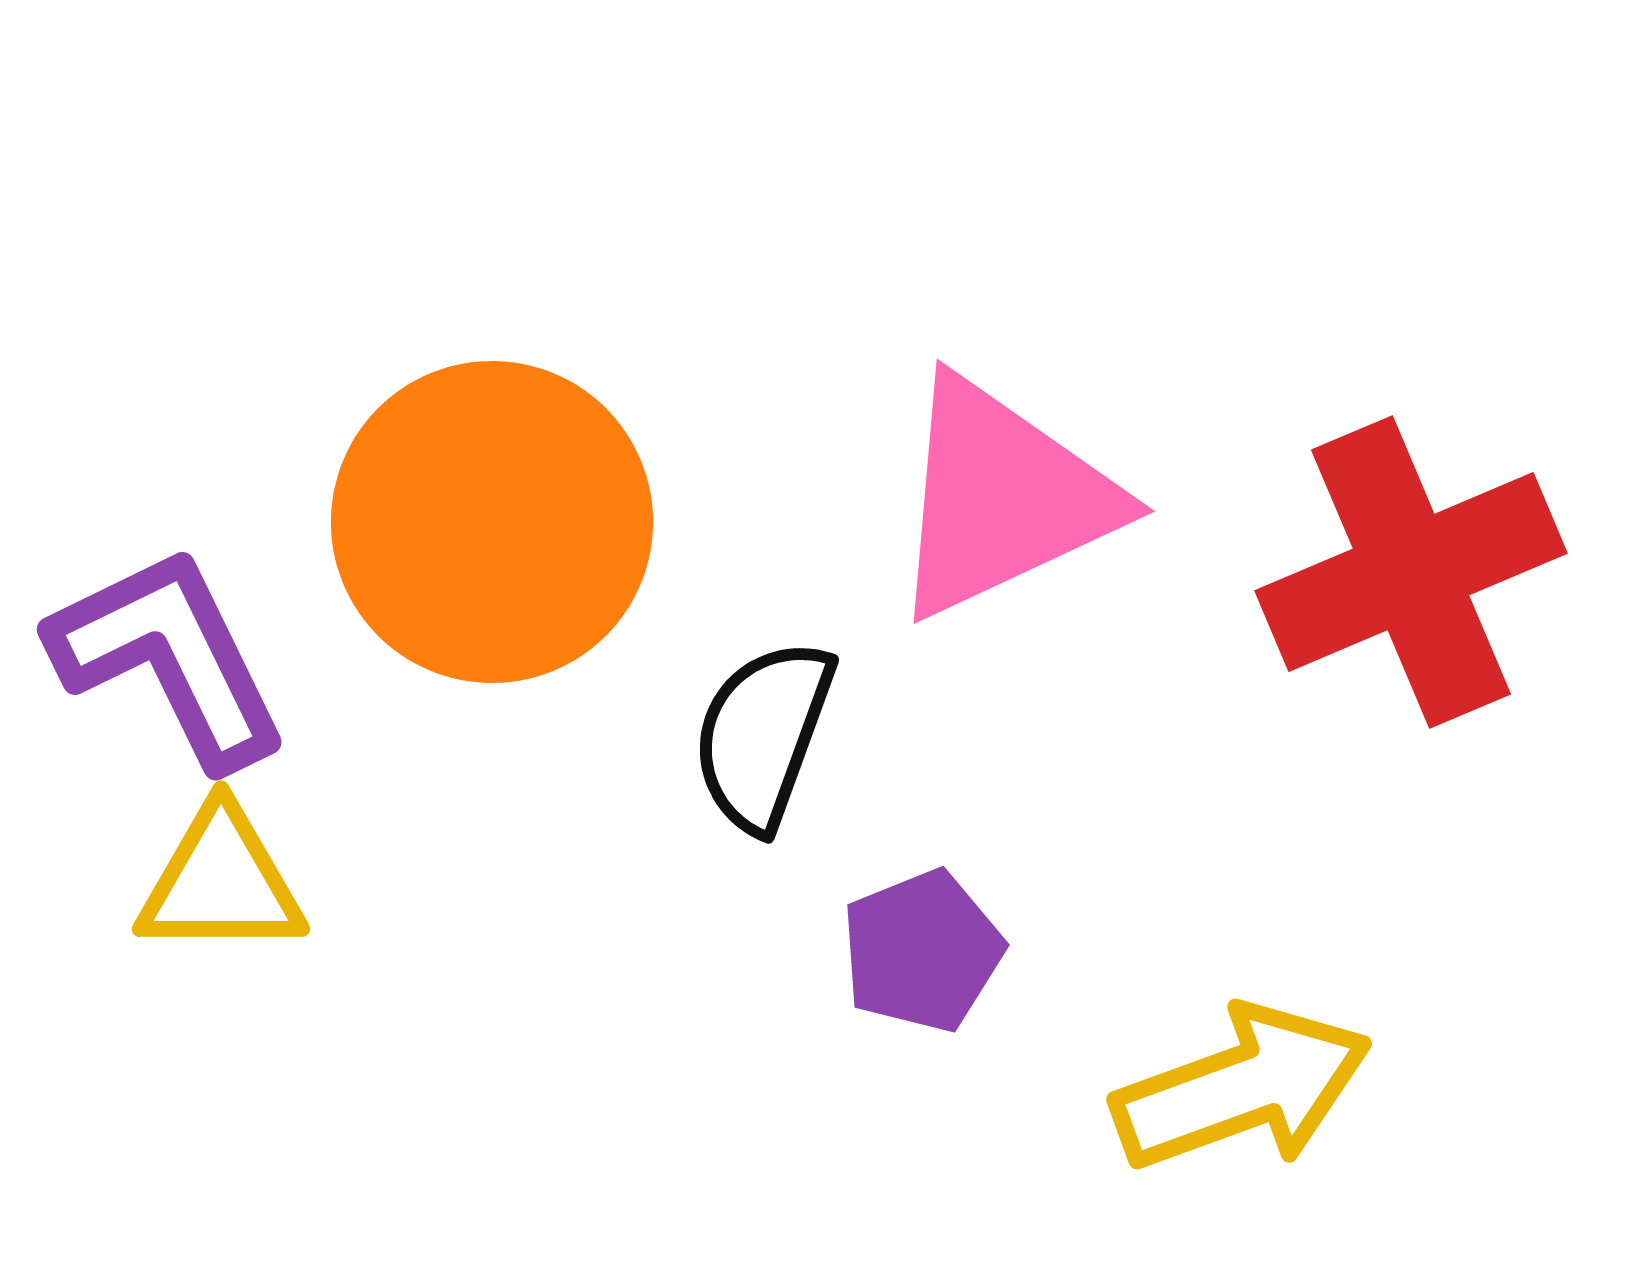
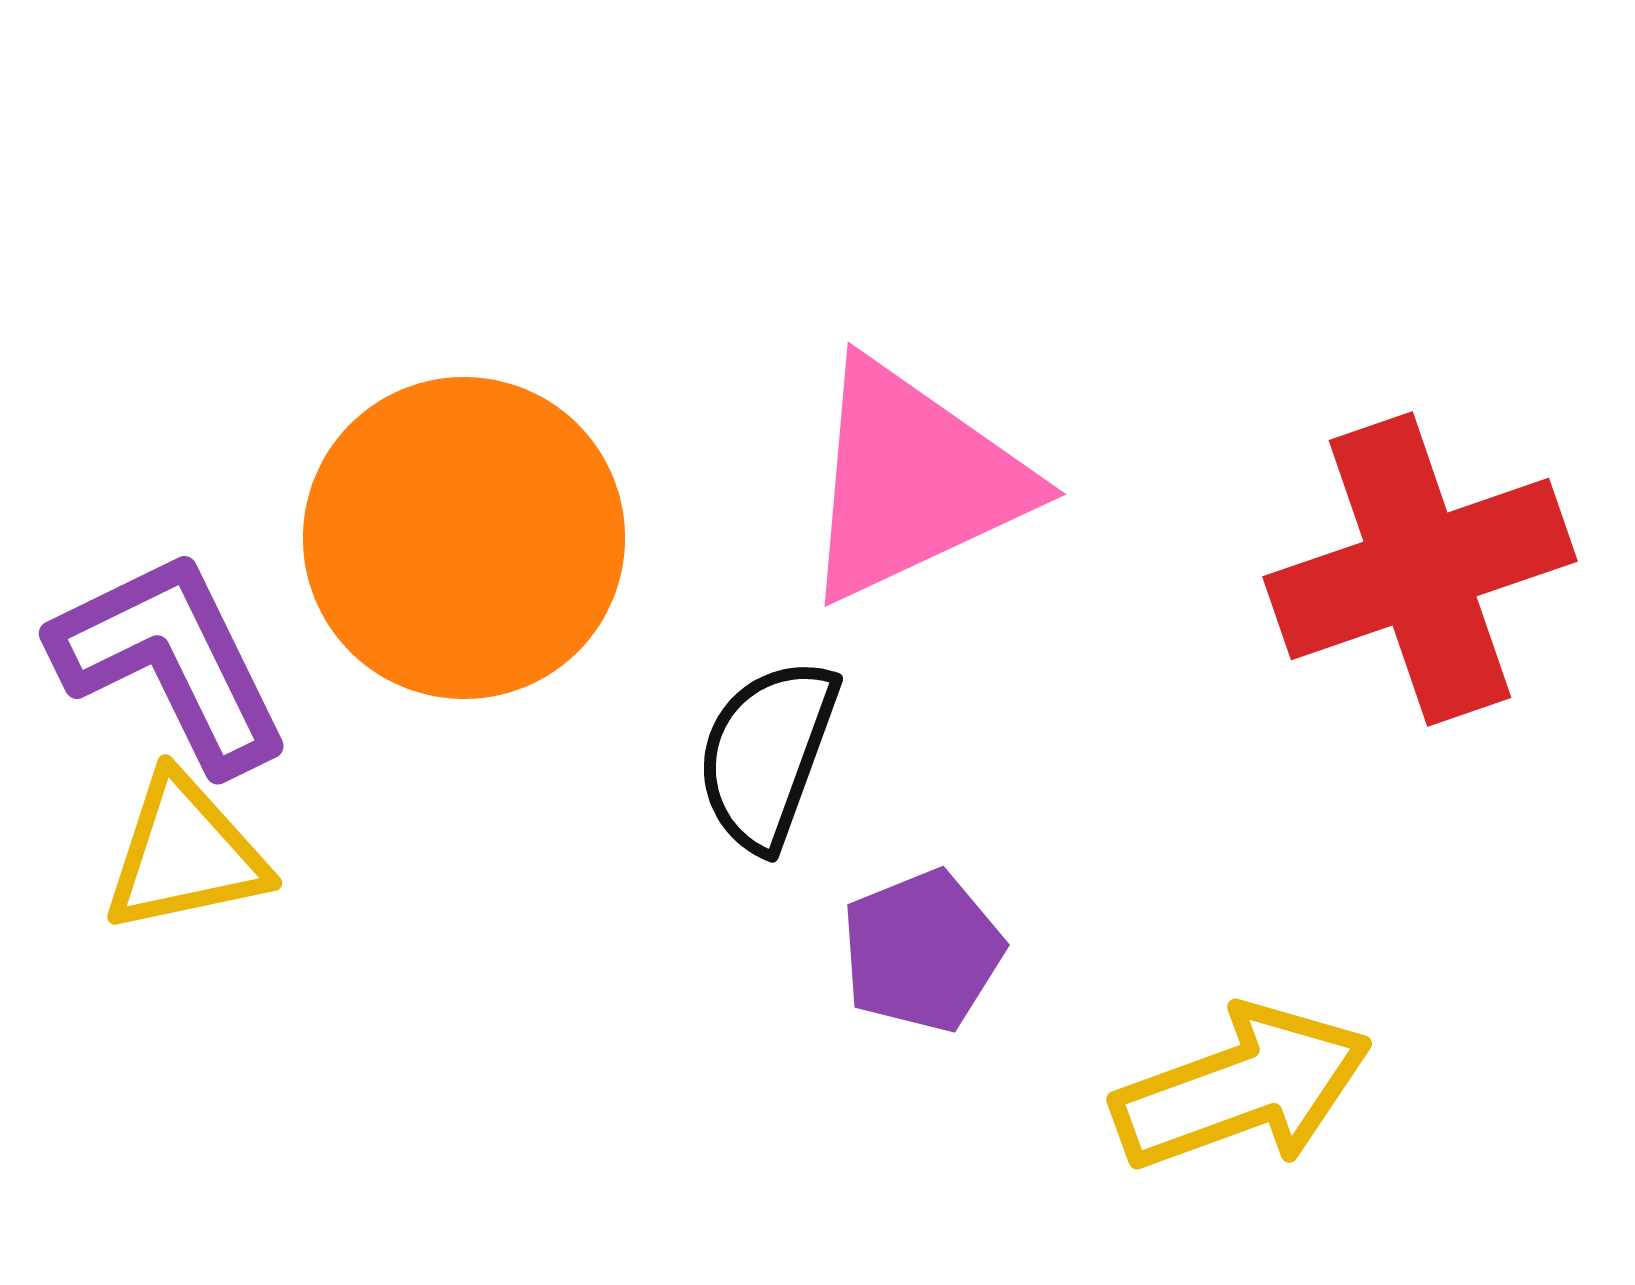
pink triangle: moved 89 px left, 17 px up
orange circle: moved 28 px left, 16 px down
red cross: moved 9 px right, 3 px up; rotated 4 degrees clockwise
purple L-shape: moved 2 px right, 4 px down
black semicircle: moved 4 px right, 19 px down
yellow triangle: moved 36 px left, 28 px up; rotated 12 degrees counterclockwise
